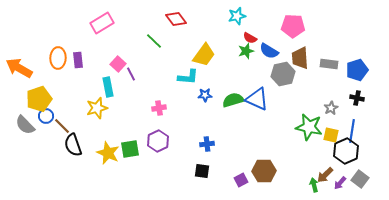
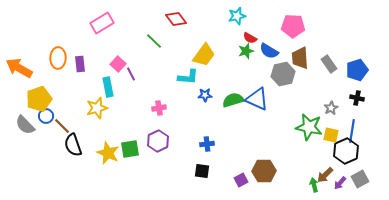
purple rectangle at (78, 60): moved 2 px right, 4 px down
gray rectangle at (329, 64): rotated 48 degrees clockwise
gray square at (360, 179): rotated 24 degrees clockwise
